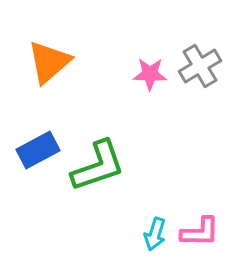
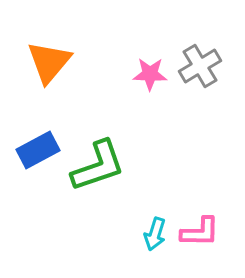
orange triangle: rotated 9 degrees counterclockwise
